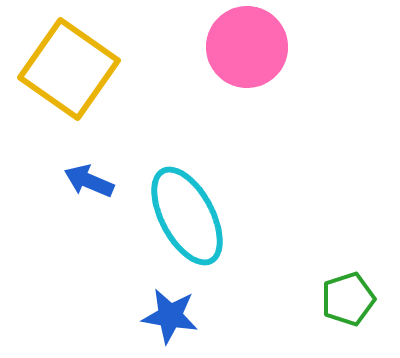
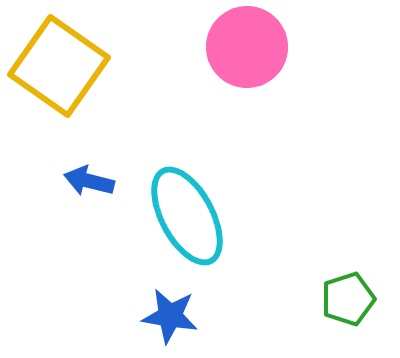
yellow square: moved 10 px left, 3 px up
blue arrow: rotated 9 degrees counterclockwise
